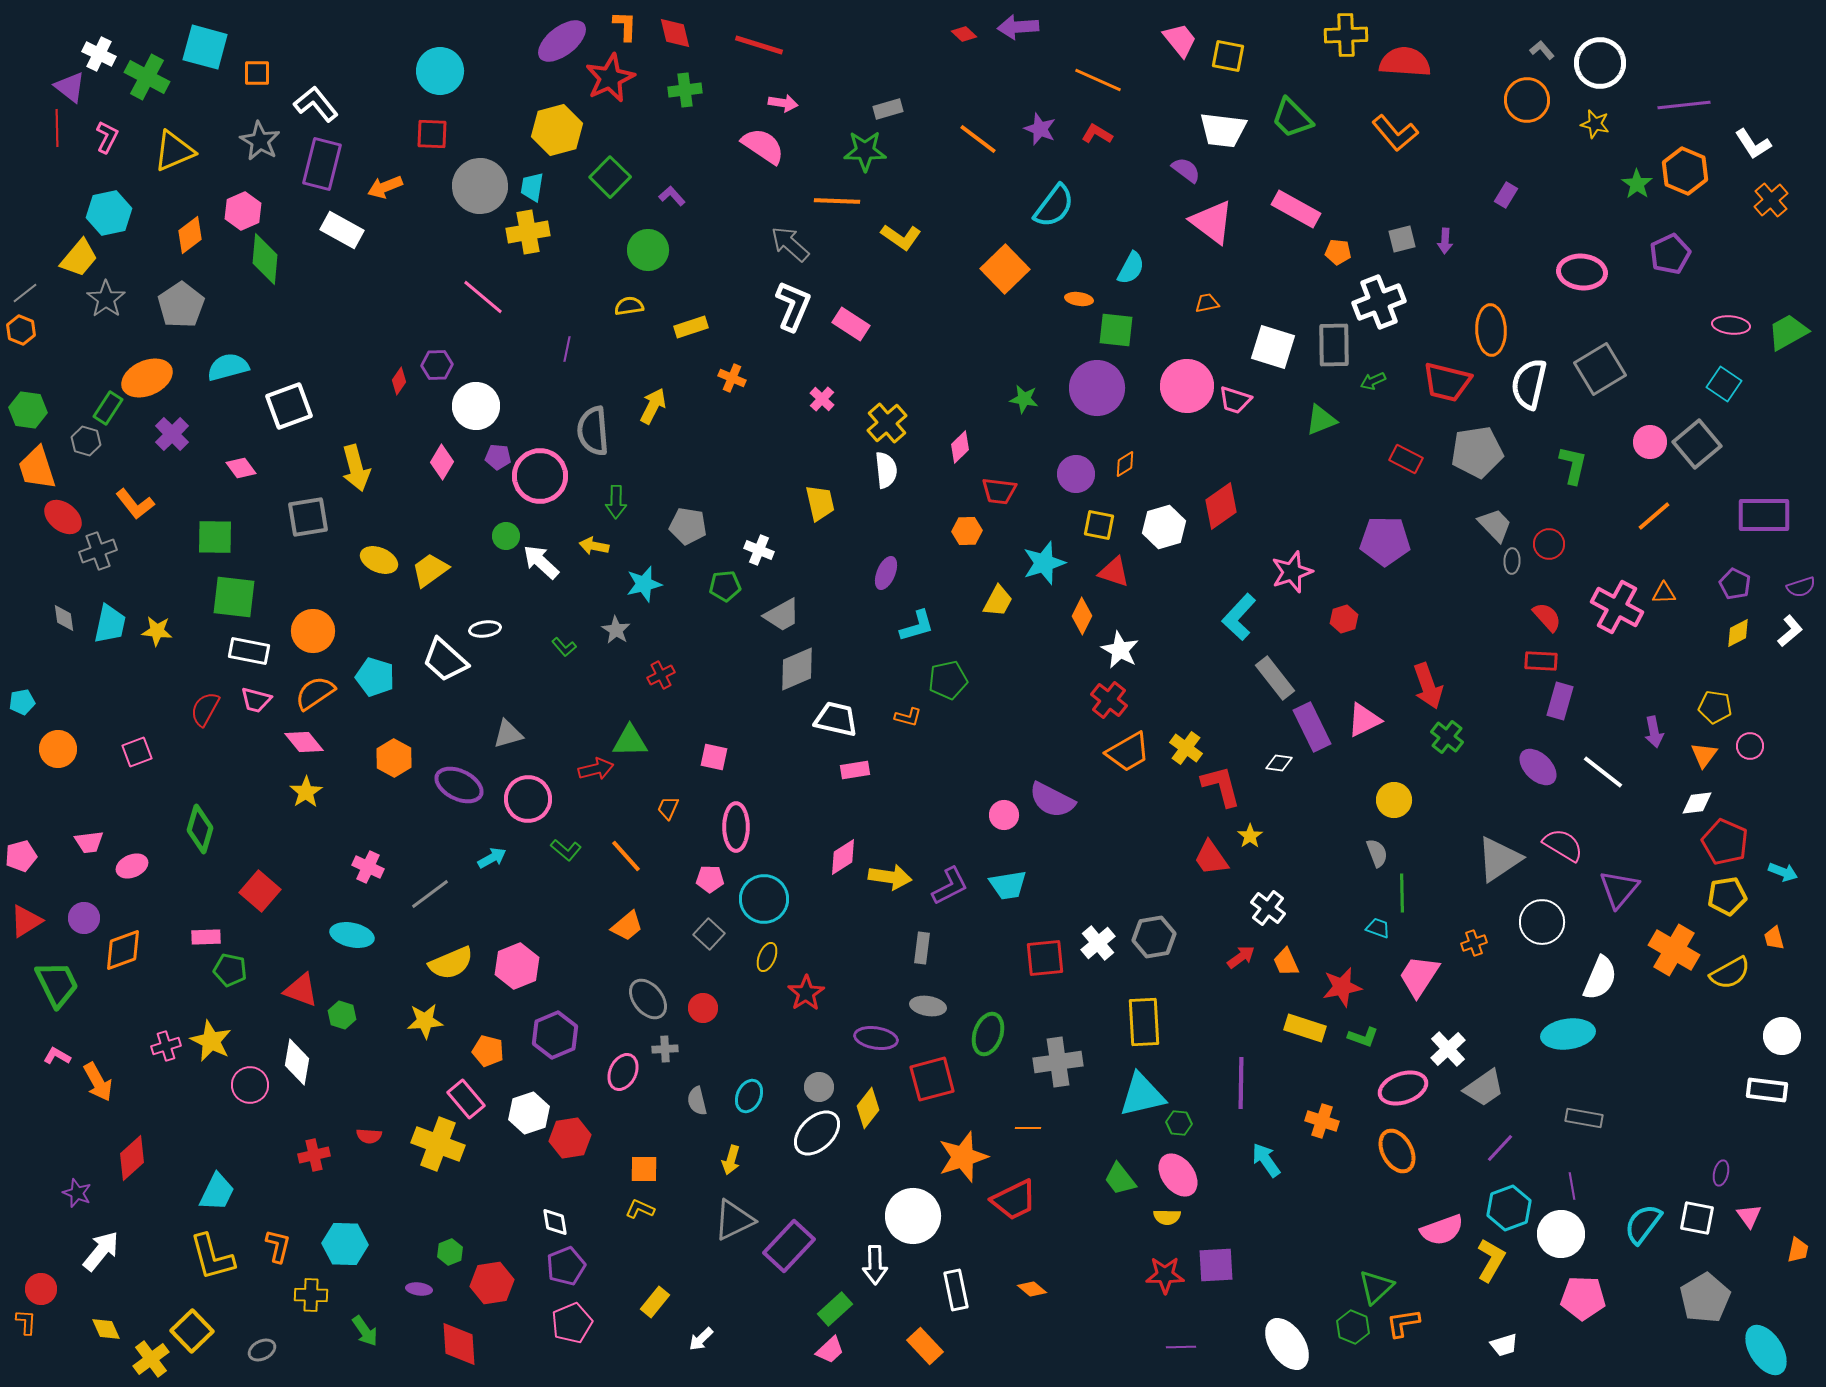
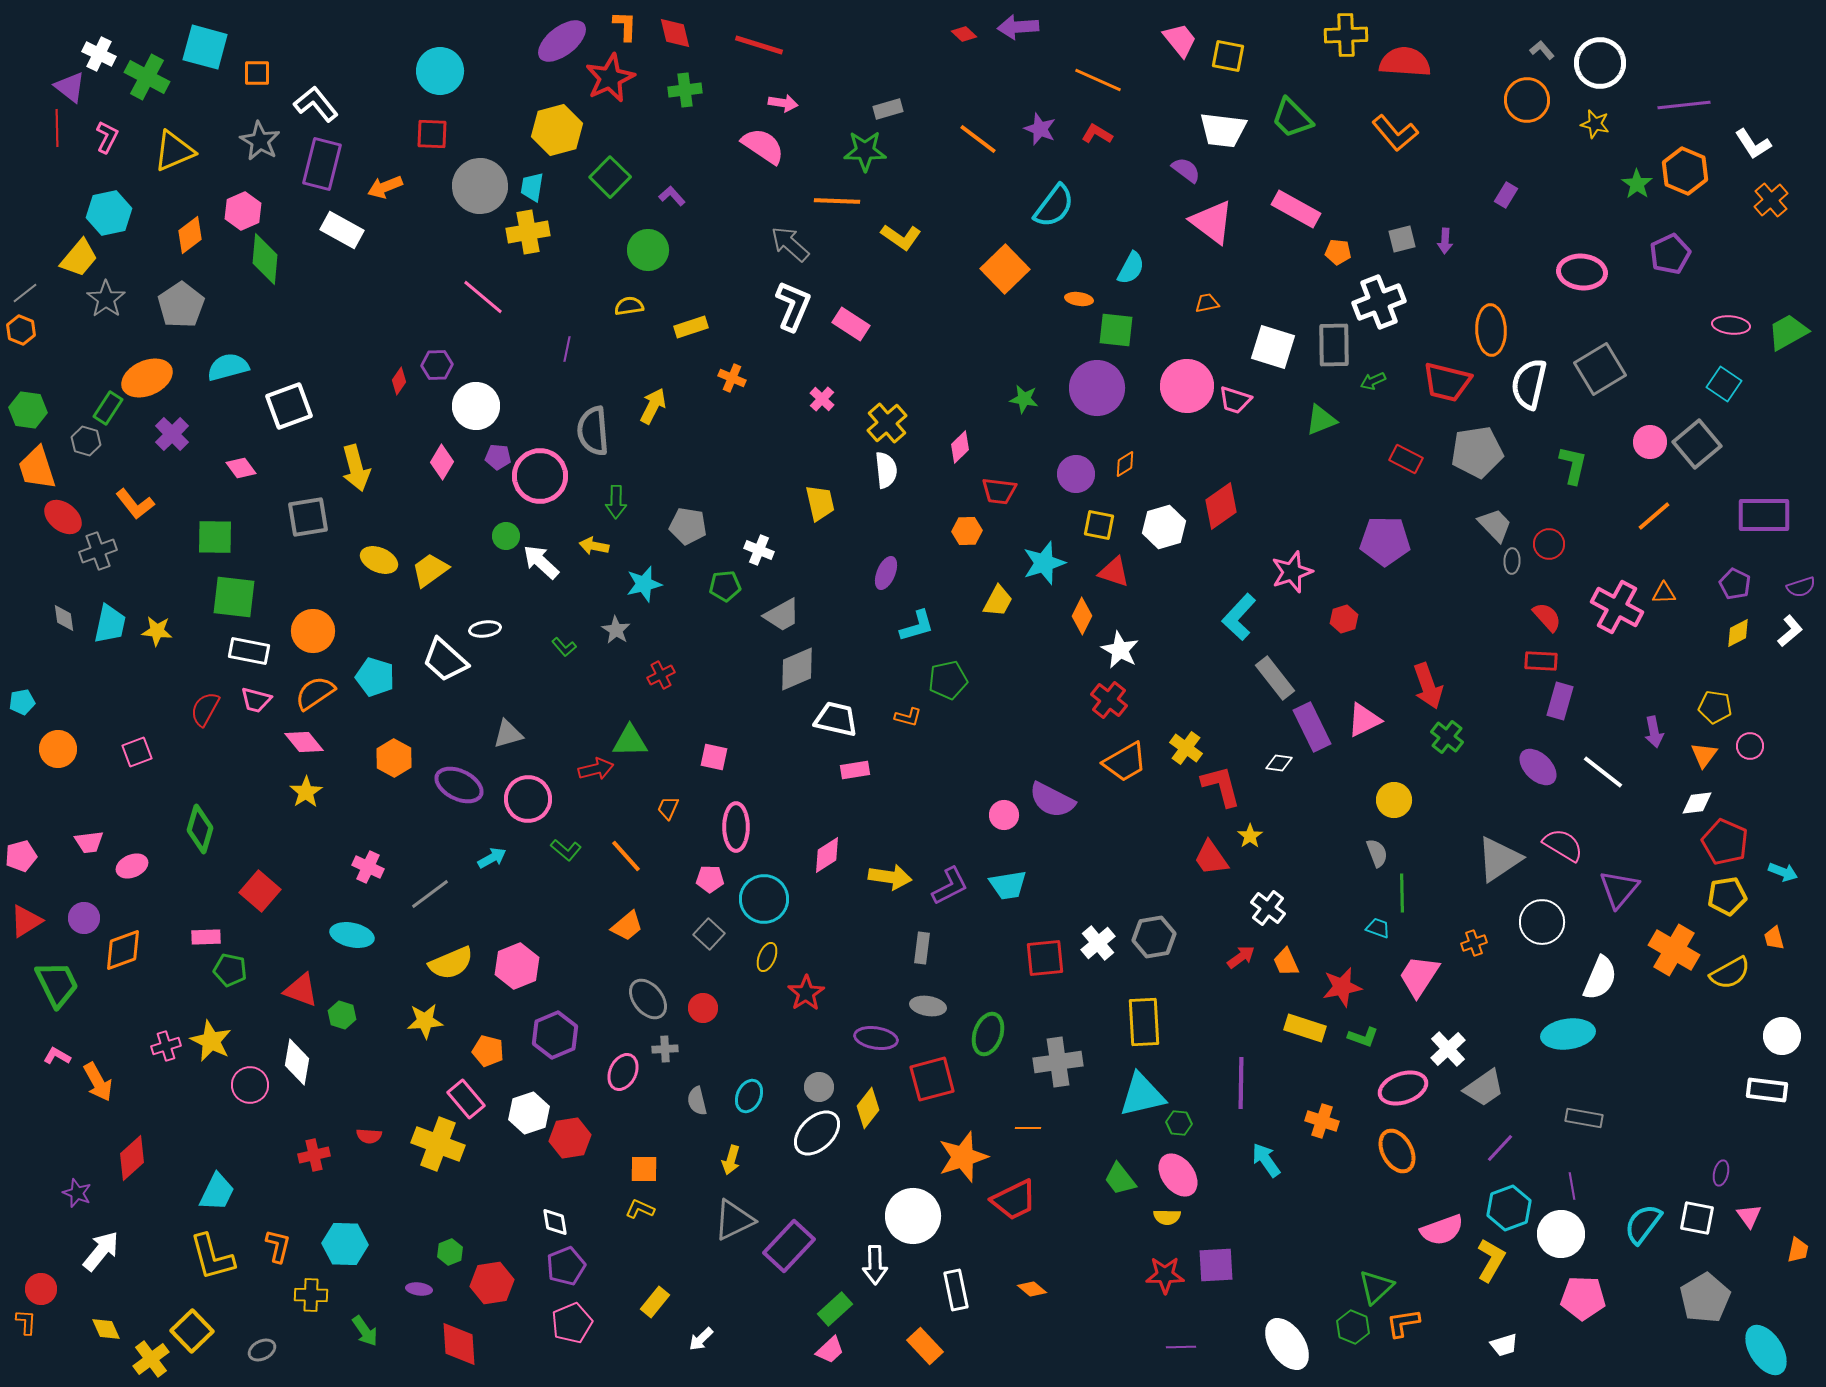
orange trapezoid at (1128, 752): moved 3 px left, 10 px down
pink diamond at (843, 857): moved 16 px left, 2 px up
